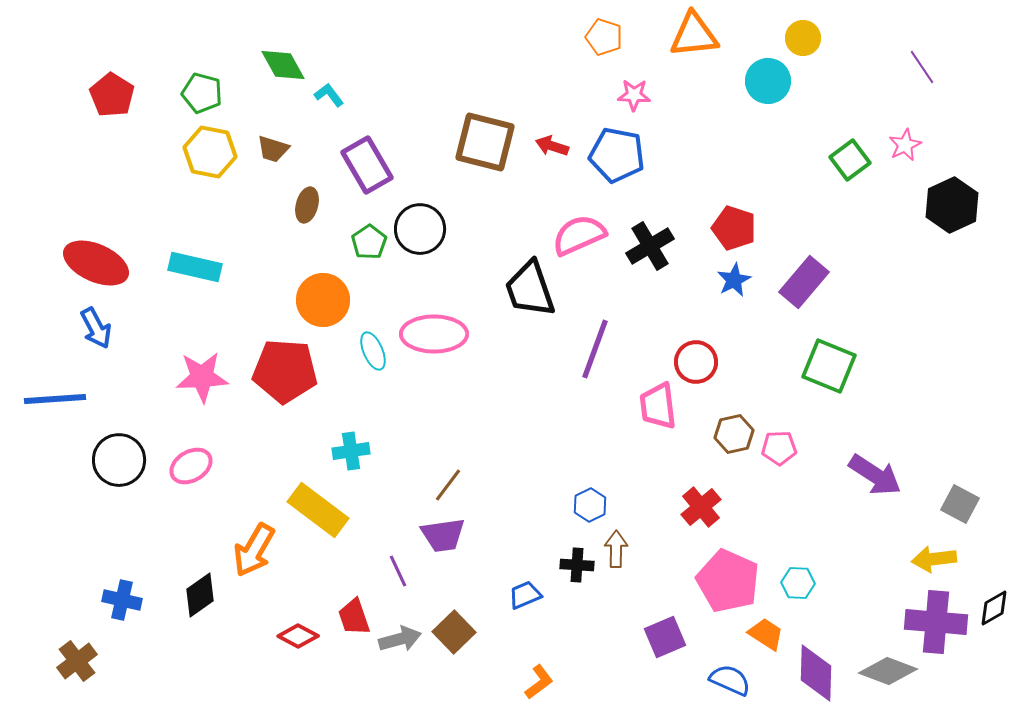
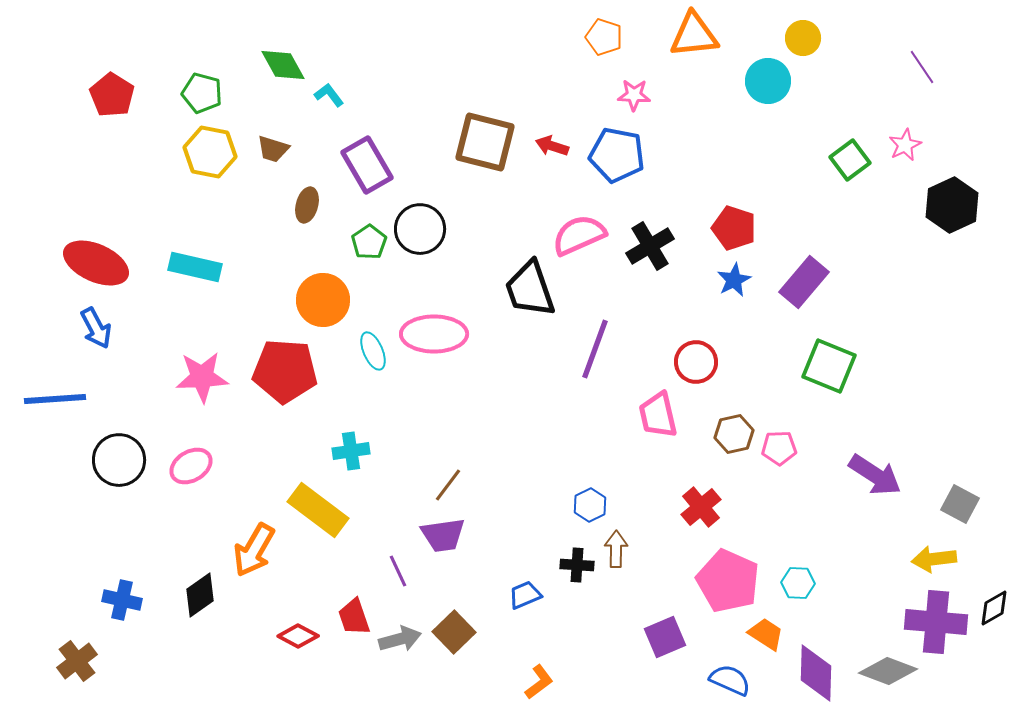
pink trapezoid at (658, 406): moved 9 px down; rotated 6 degrees counterclockwise
